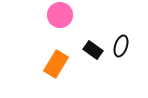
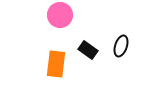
black rectangle: moved 5 px left
orange rectangle: rotated 24 degrees counterclockwise
